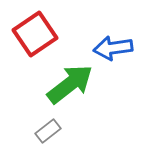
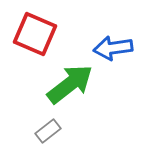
red square: rotated 33 degrees counterclockwise
